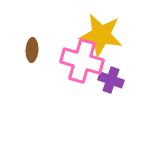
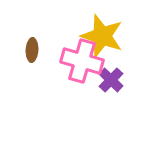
yellow star: moved 1 px right, 1 px down; rotated 9 degrees clockwise
purple cross: rotated 25 degrees clockwise
